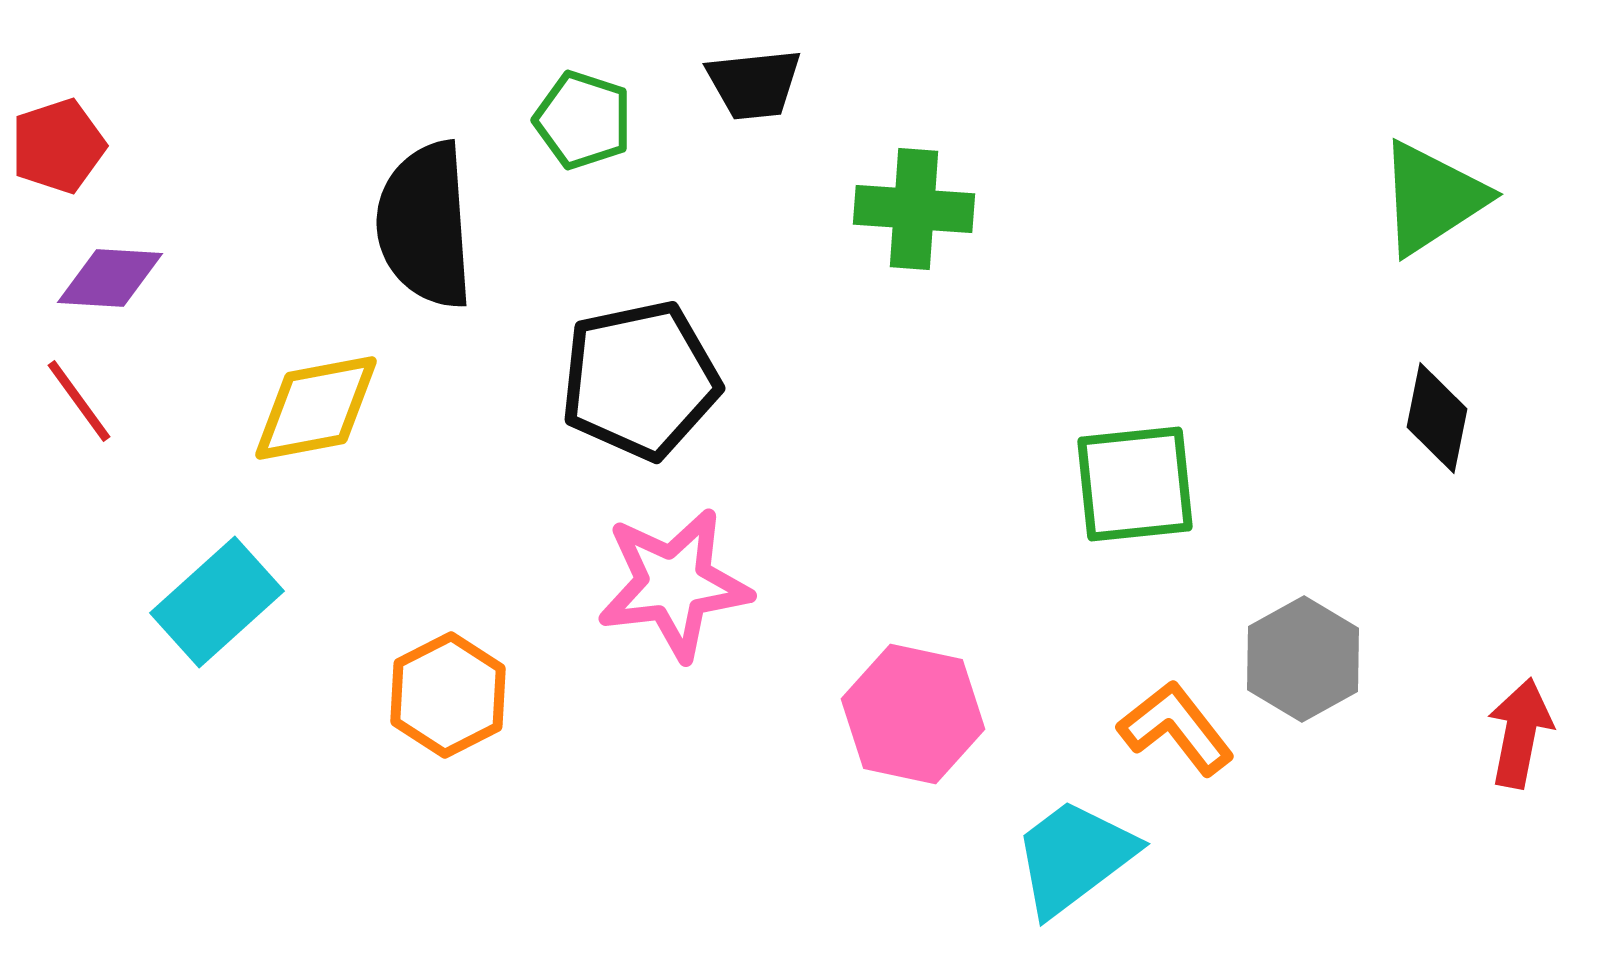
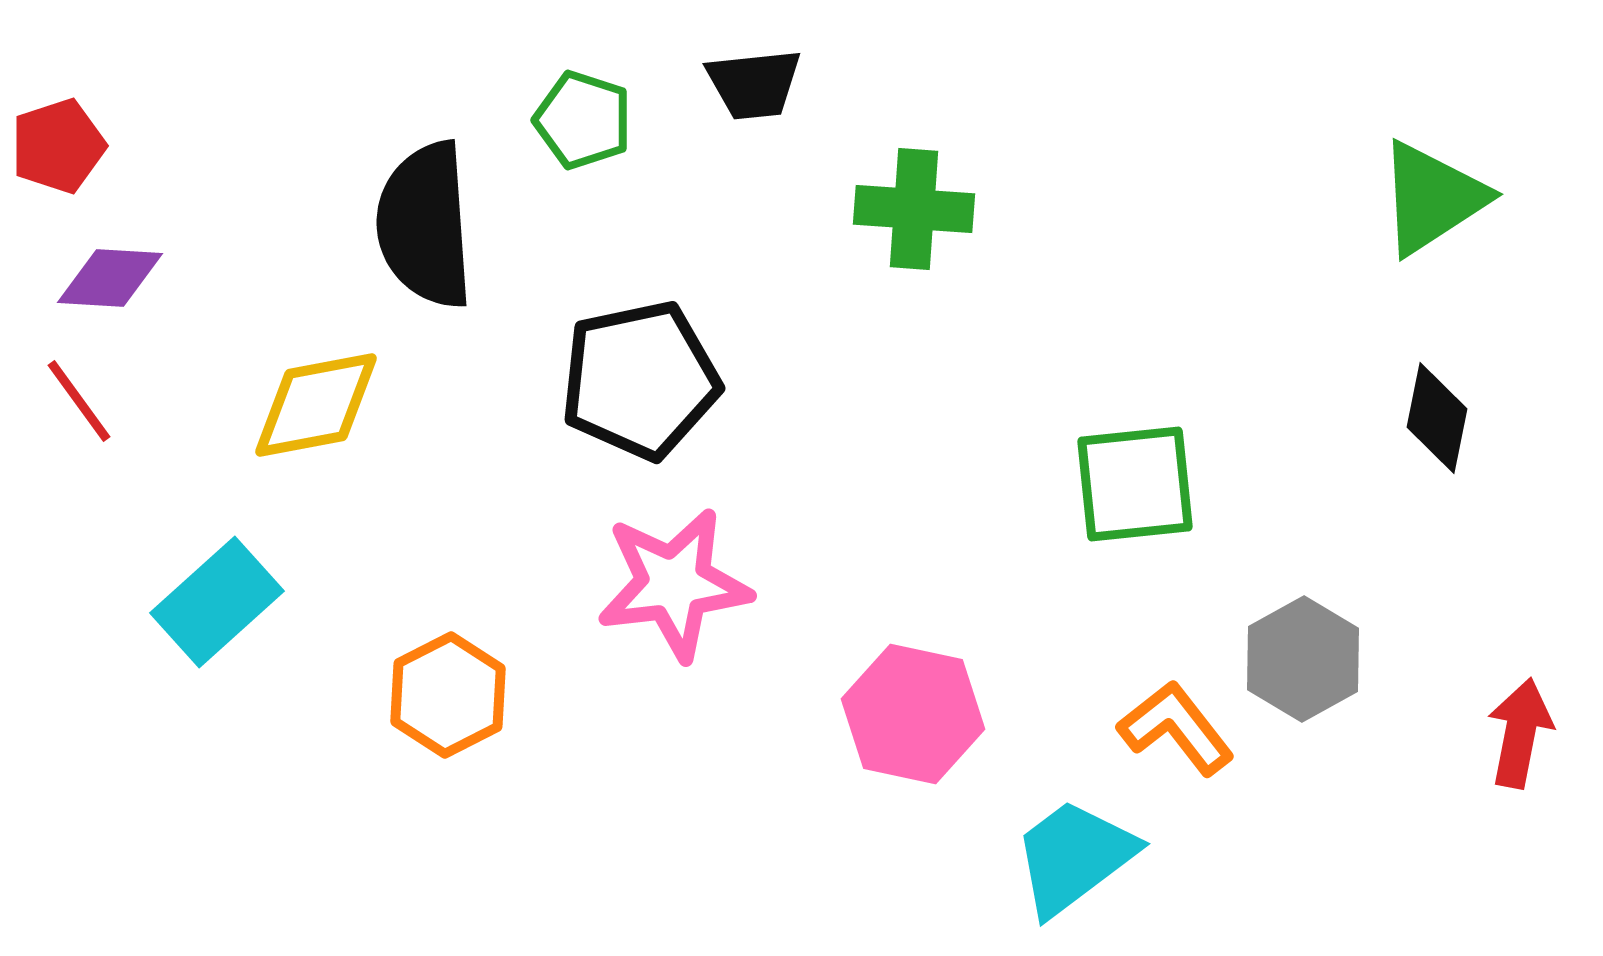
yellow diamond: moved 3 px up
